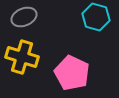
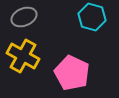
cyan hexagon: moved 4 px left
yellow cross: moved 1 px right, 1 px up; rotated 12 degrees clockwise
